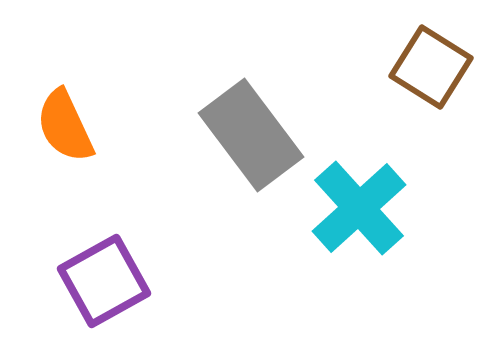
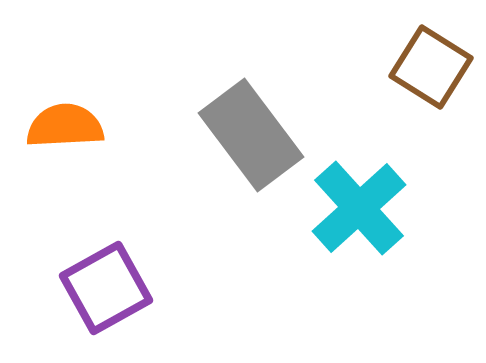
orange semicircle: rotated 112 degrees clockwise
purple square: moved 2 px right, 7 px down
